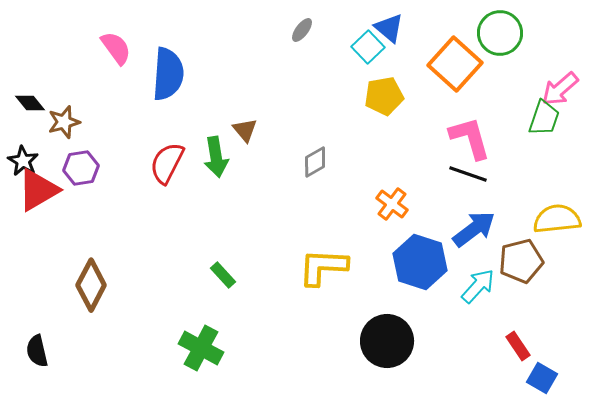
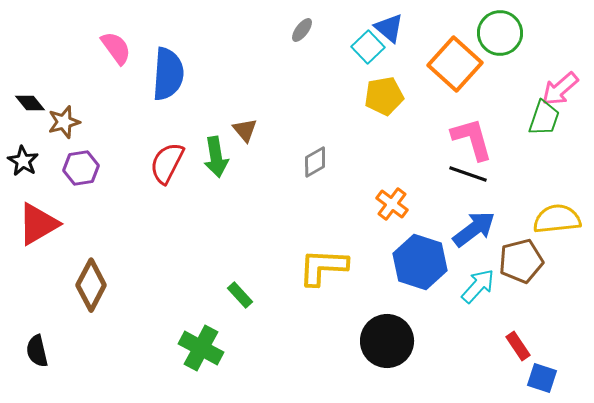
pink L-shape: moved 2 px right, 1 px down
red triangle: moved 34 px down
green rectangle: moved 17 px right, 20 px down
blue square: rotated 12 degrees counterclockwise
